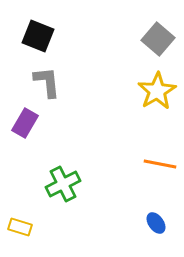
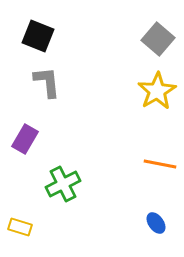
purple rectangle: moved 16 px down
